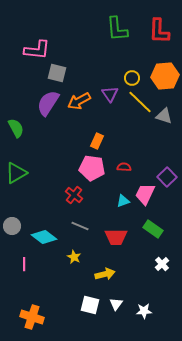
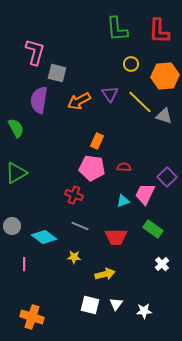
pink L-shape: moved 2 px left, 2 px down; rotated 80 degrees counterclockwise
yellow circle: moved 1 px left, 14 px up
purple semicircle: moved 9 px left, 3 px up; rotated 24 degrees counterclockwise
red cross: rotated 18 degrees counterclockwise
yellow star: rotated 24 degrees counterclockwise
